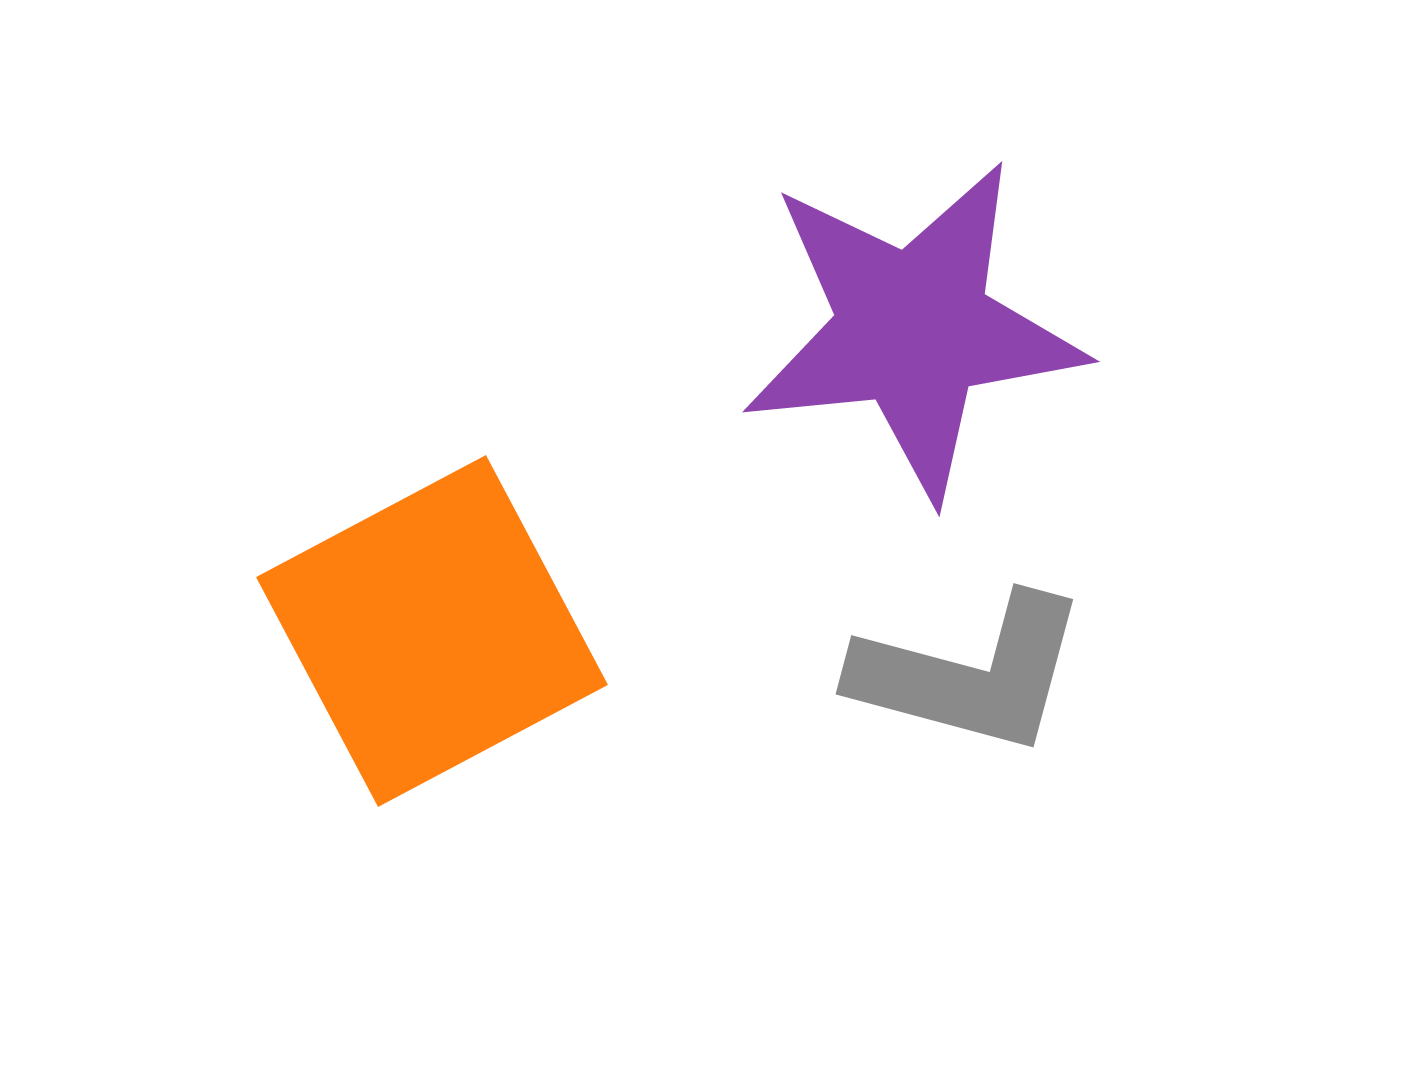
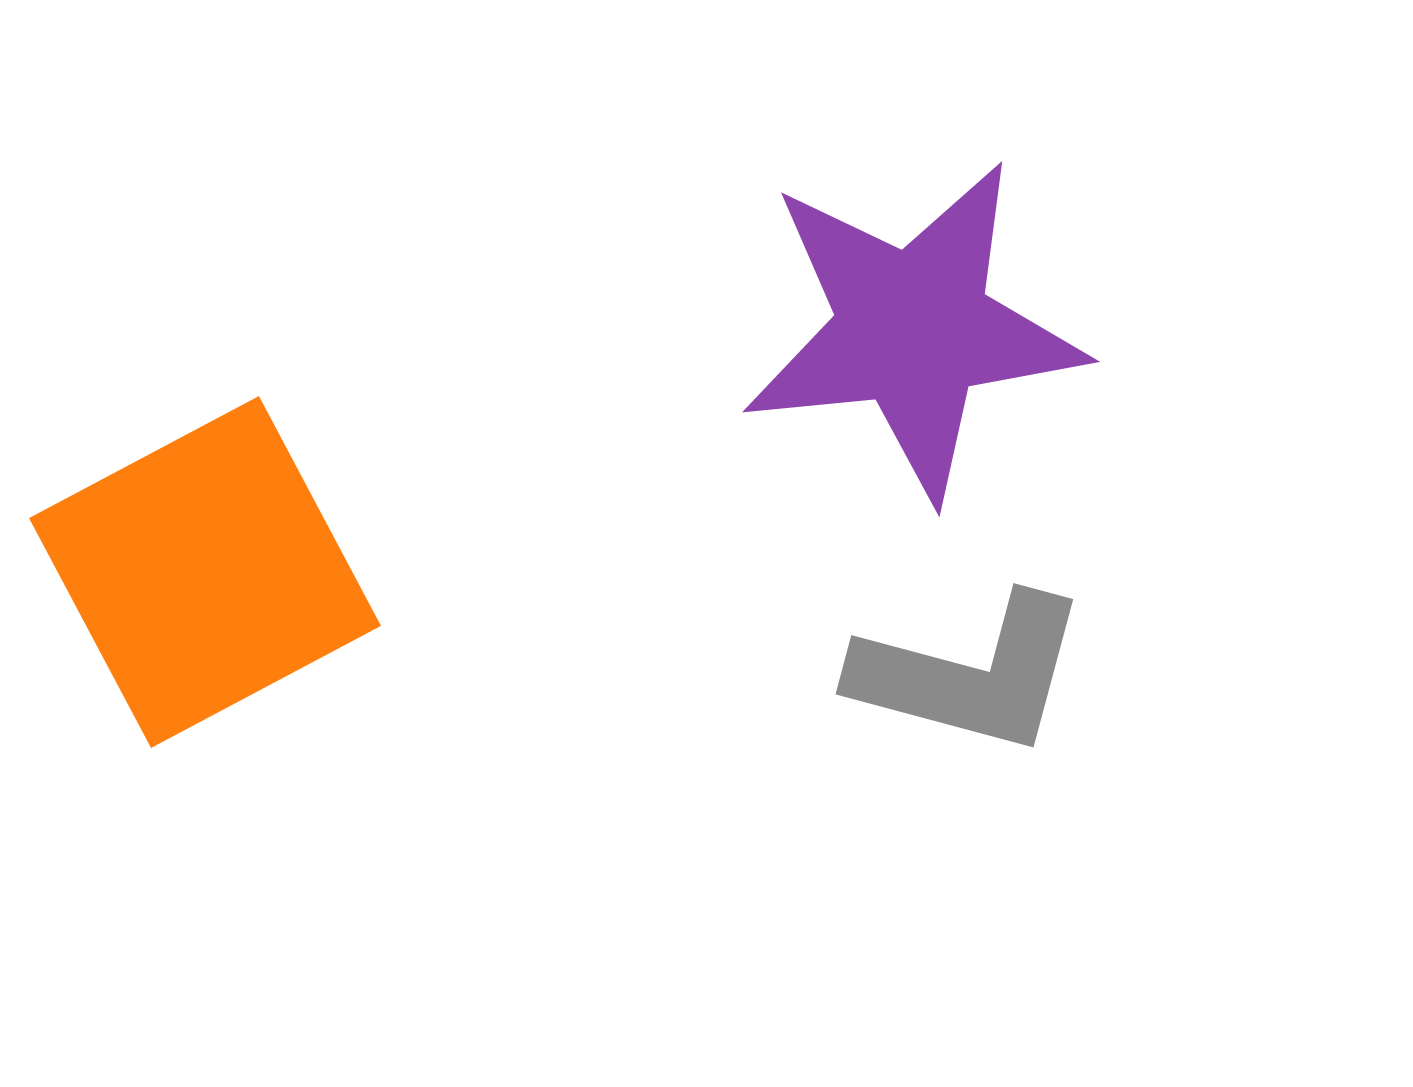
orange square: moved 227 px left, 59 px up
